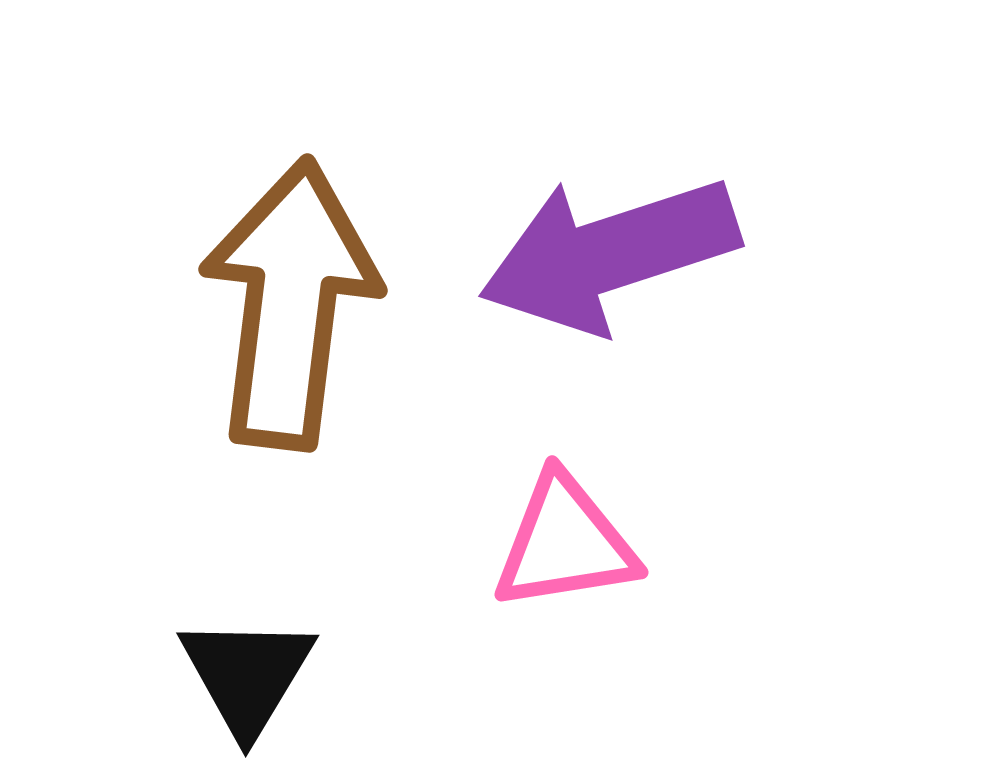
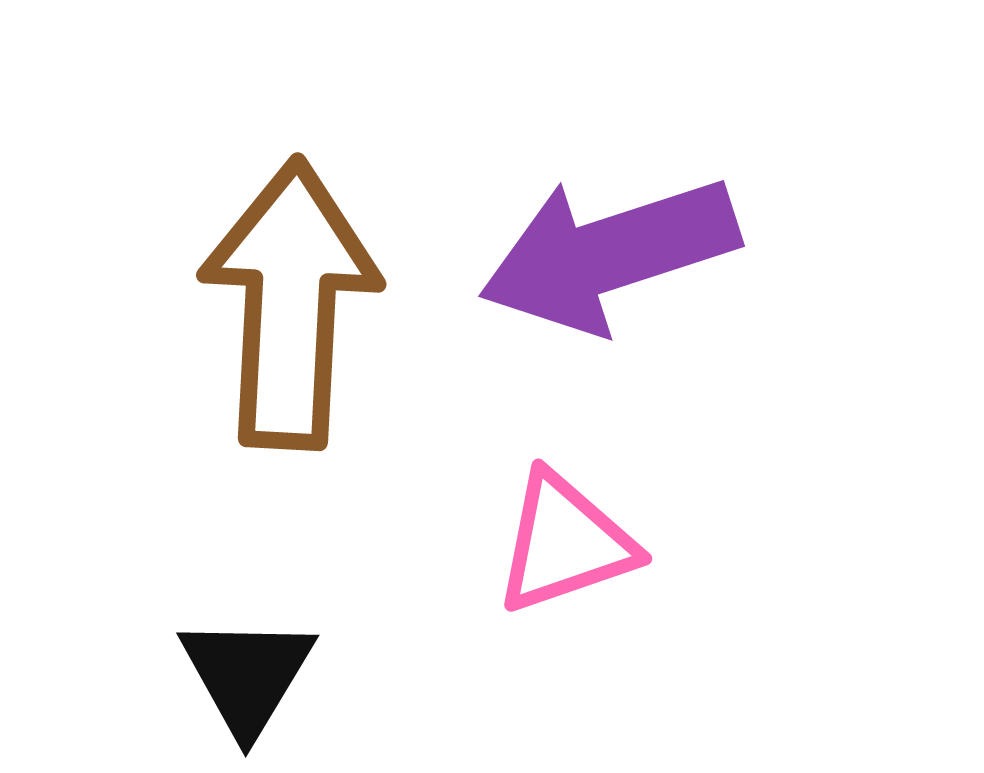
brown arrow: rotated 4 degrees counterclockwise
pink triangle: rotated 10 degrees counterclockwise
